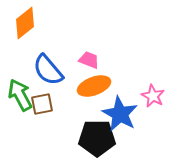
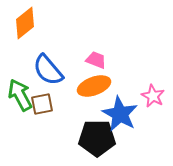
pink trapezoid: moved 7 px right
